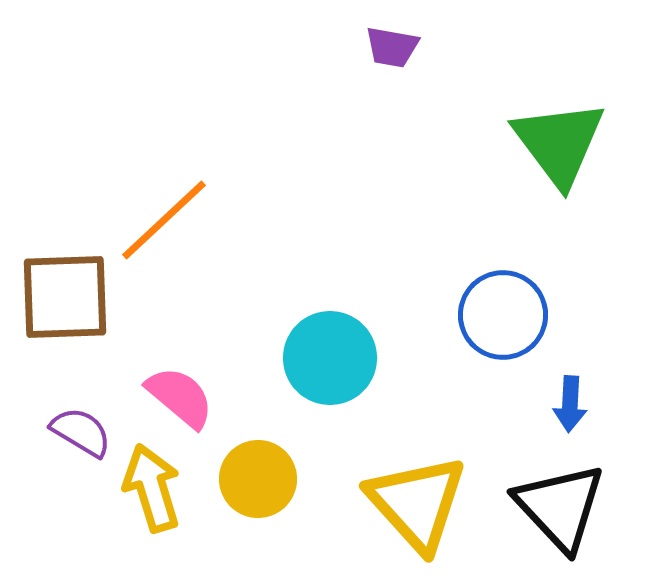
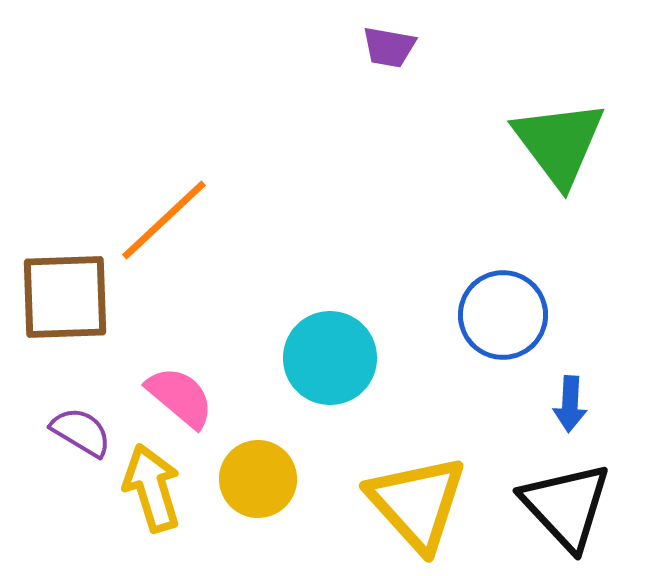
purple trapezoid: moved 3 px left
black triangle: moved 6 px right, 1 px up
